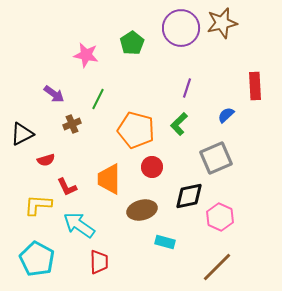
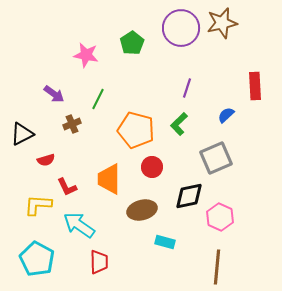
brown line: rotated 40 degrees counterclockwise
